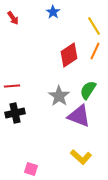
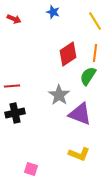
blue star: rotated 16 degrees counterclockwise
red arrow: moved 1 px right, 1 px down; rotated 32 degrees counterclockwise
yellow line: moved 1 px right, 5 px up
orange line: moved 2 px down; rotated 18 degrees counterclockwise
red diamond: moved 1 px left, 1 px up
green semicircle: moved 14 px up
gray star: moved 1 px up
purple triangle: moved 1 px right, 2 px up
yellow L-shape: moved 2 px left, 3 px up; rotated 20 degrees counterclockwise
